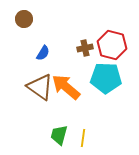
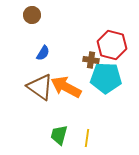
brown circle: moved 8 px right, 4 px up
brown cross: moved 6 px right, 12 px down; rotated 21 degrees clockwise
orange arrow: rotated 12 degrees counterclockwise
yellow line: moved 4 px right
